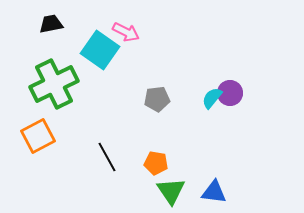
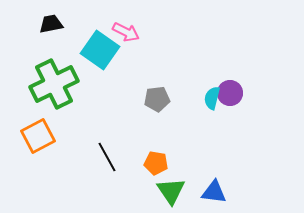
cyan semicircle: rotated 25 degrees counterclockwise
